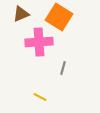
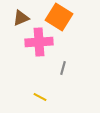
brown triangle: moved 4 px down
